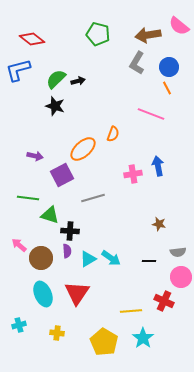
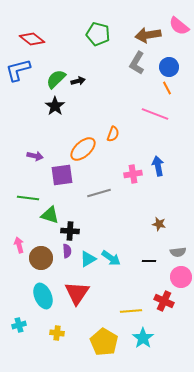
black star: rotated 18 degrees clockwise
pink line: moved 4 px right
purple square: rotated 20 degrees clockwise
gray line: moved 6 px right, 5 px up
pink arrow: rotated 35 degrees clockwise
cyan ellipse: moved 2 px down
